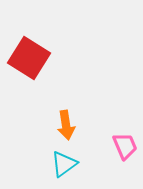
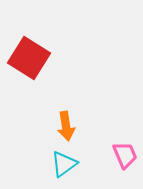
orange arrow: moved 1 px down
pink trapezoid: moved 9 px down
